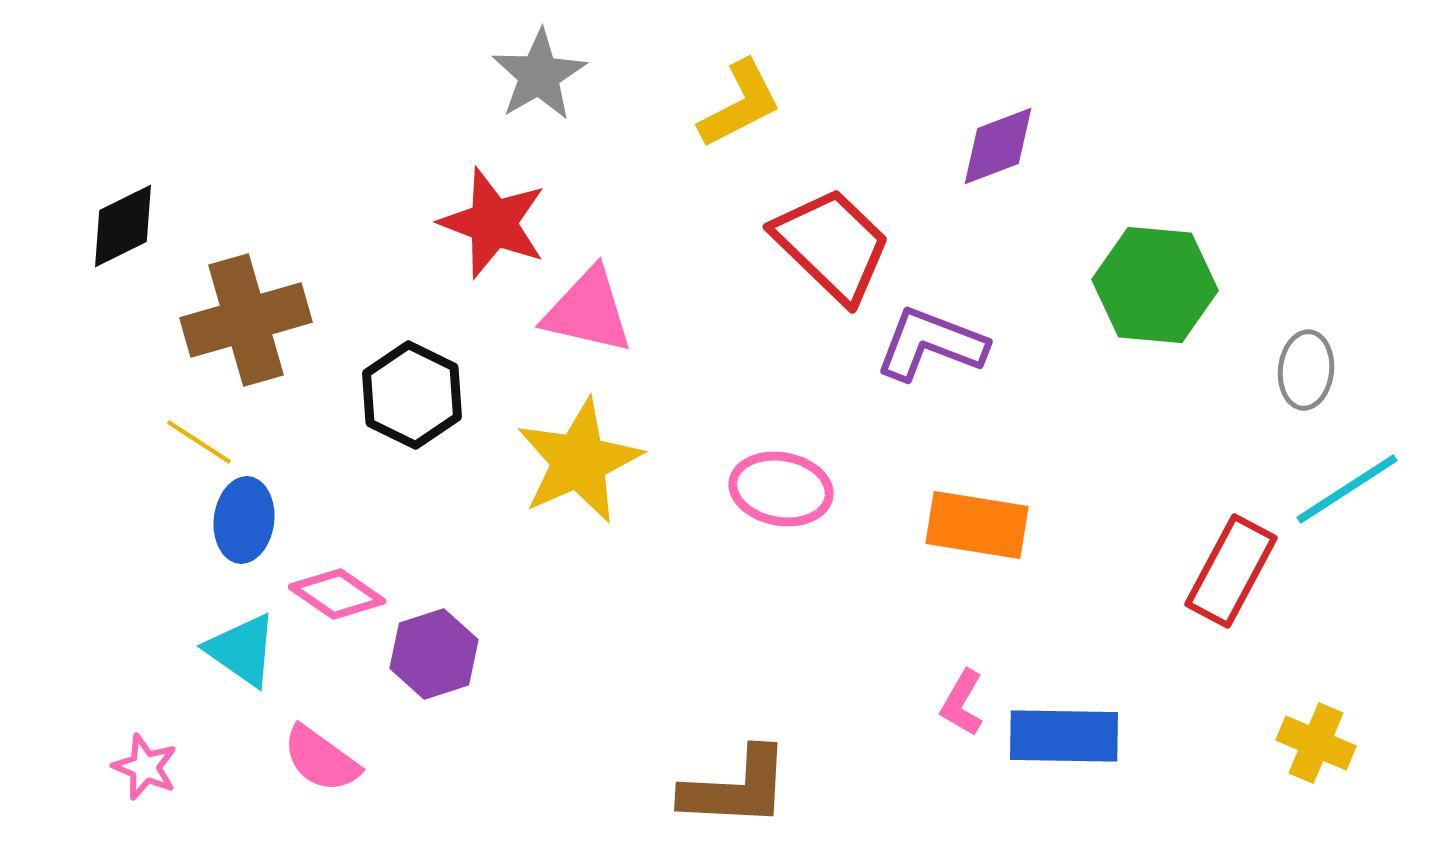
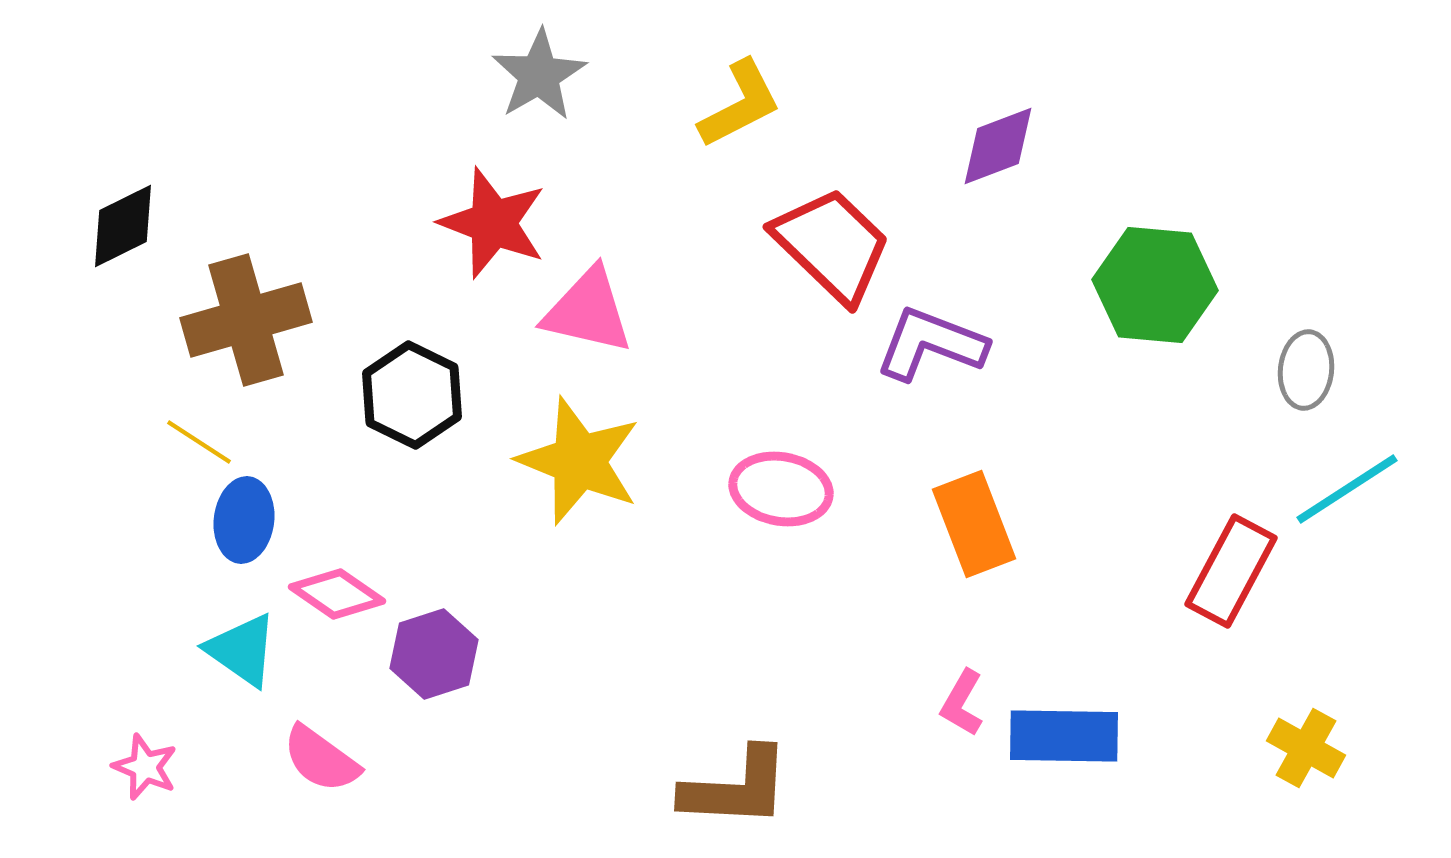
yellow star: rotated 26 degrees counterclockwise
orange rectangle: moved 3 px left, 1 px up; rotated 60 degrees clockwise
yellow cross: moved 10 px left, 5 px down; rotated 6 degrees clockwise
